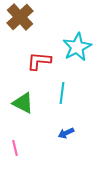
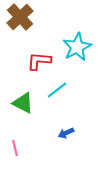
cyan line: moved 5 px left, 3 px up; rotated 45 degrees clockwise
